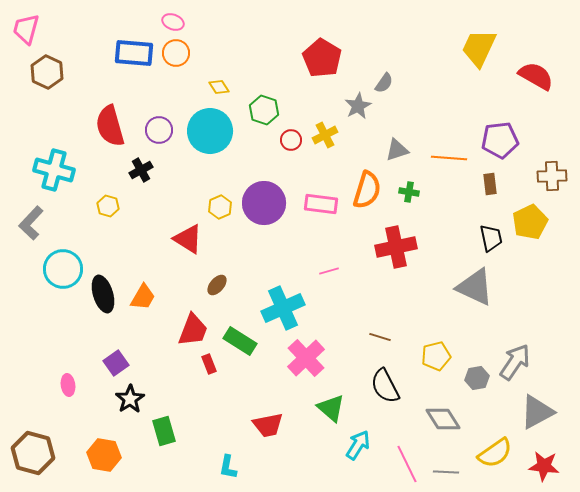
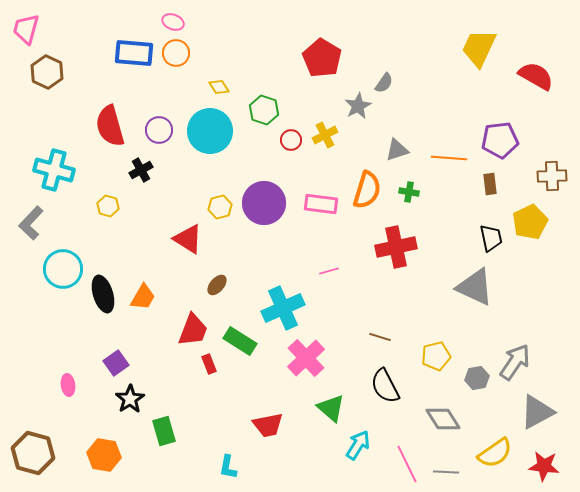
yellow hexagon at (220, 207): rotated 10 degrees clockwise
